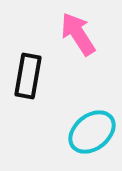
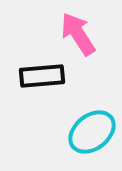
black rectangle: moved 14 px right; rotated 75 degrees clockwise
